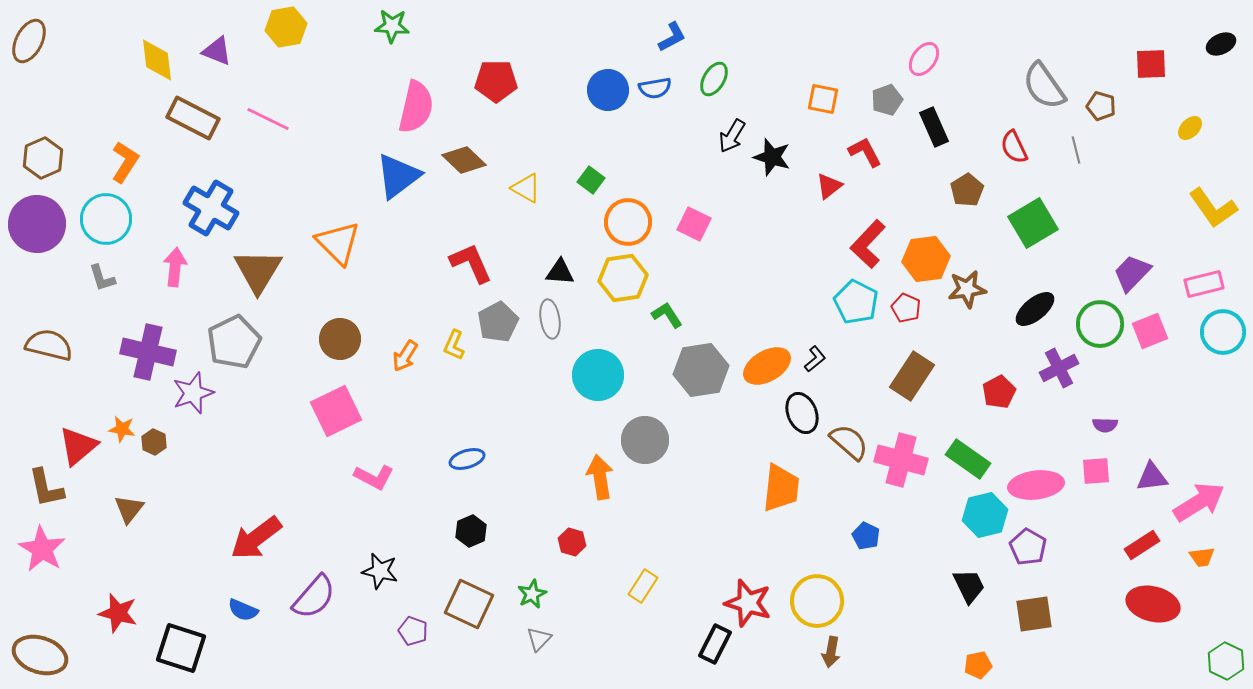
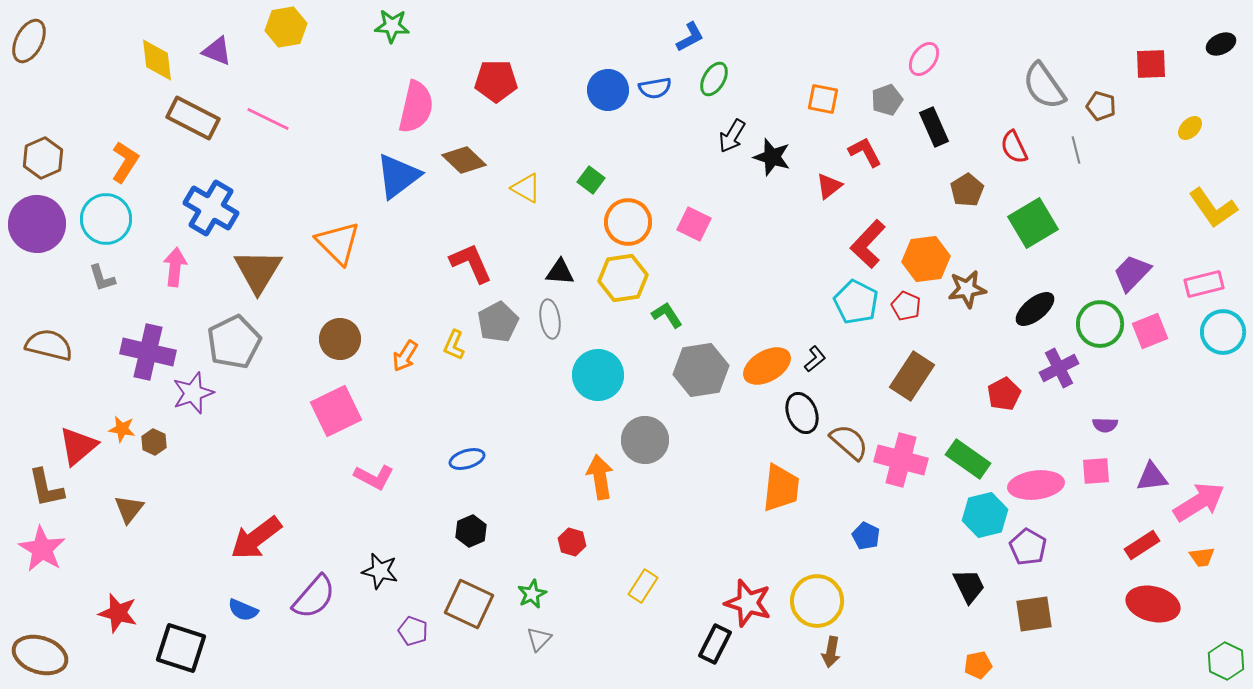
blue L-shape at (672, 37): moved 18 px right
red pentagon at (906, 308): moved 2 px up
red pentagon at (999, 392): moved 5 px right, 2 px down
